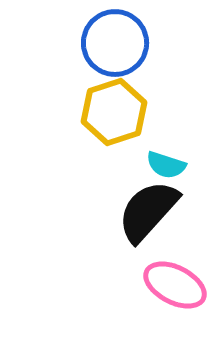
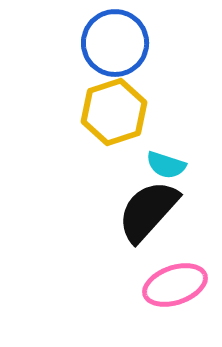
pink ellipse: rotated 46 degrees counterclockwise
